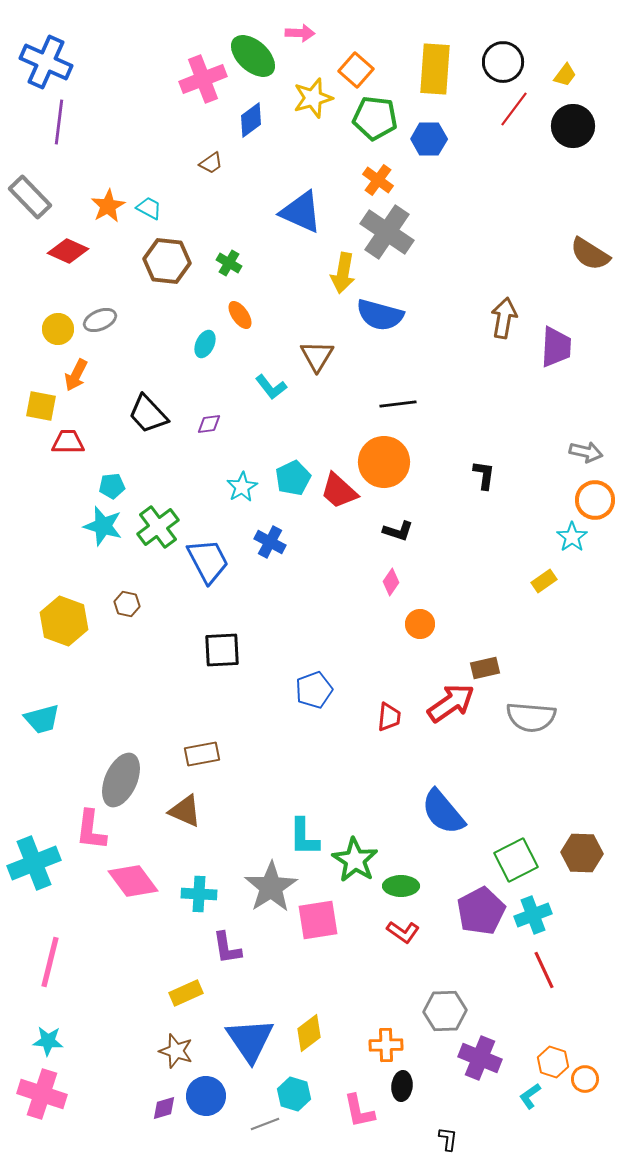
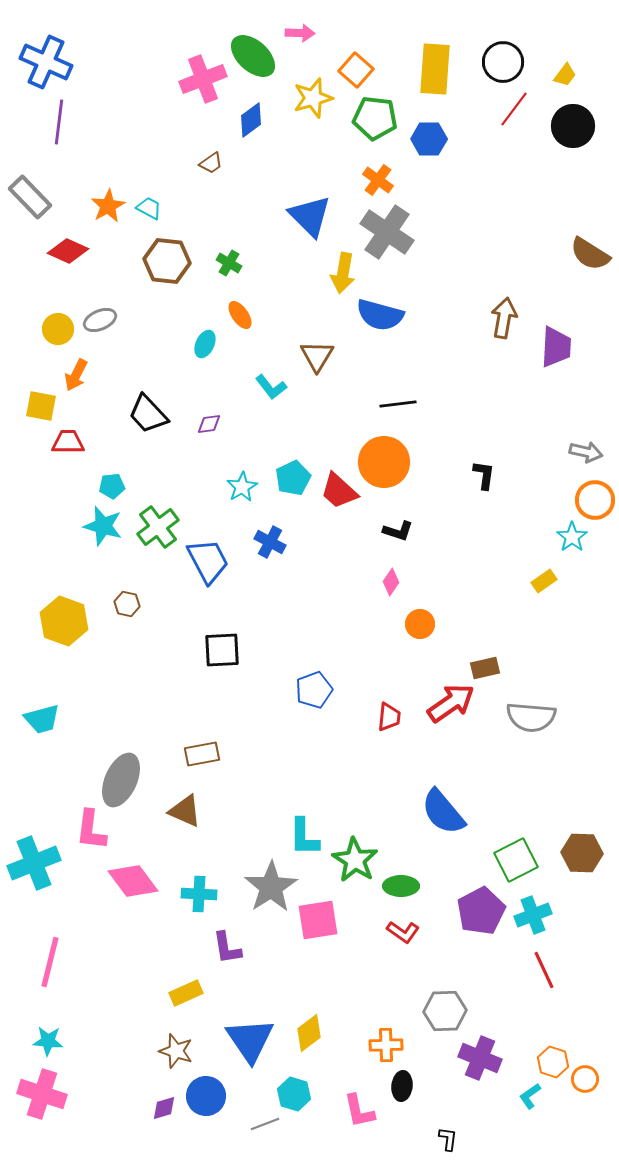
blue triangle at (301, 212): moved 9 px right, 4 px down; rotated 21 degrees clockwise
